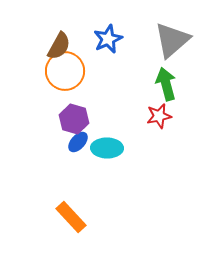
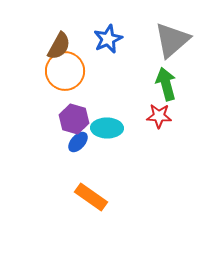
red star: rotated 15 degrees clockwise
cyan ellipse: moved 20 px up
orange rectangle: moved 20 px right, 20 px up; rotated 12 degrees counterclockwise
